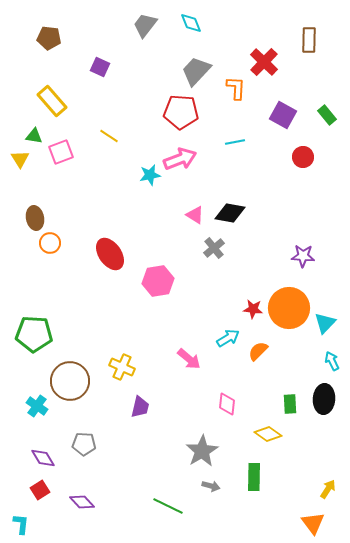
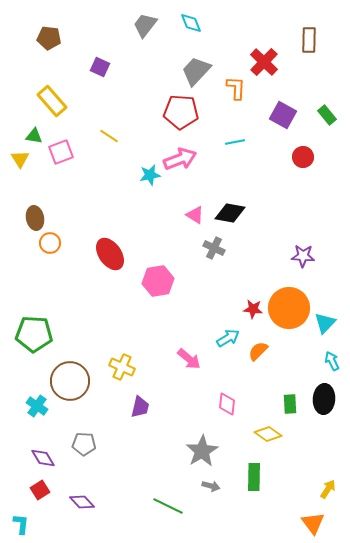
gray cross at (214, 248): rotated 25 degrees counterclockwise
